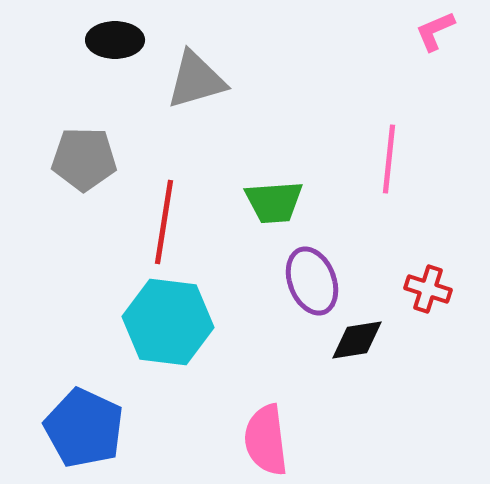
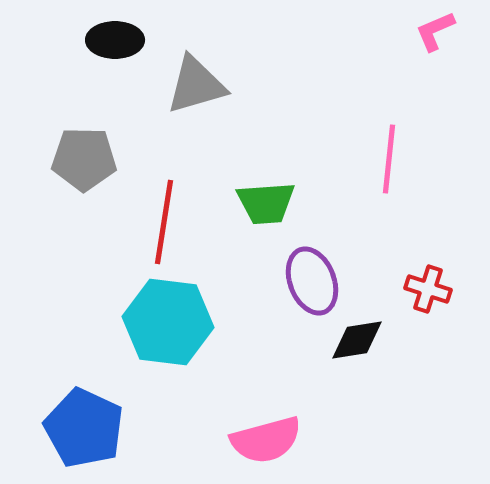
gray triangle: moved 5 px down
green trapezoid: moved 8 px left, 1 px down
pink semicircle: rotated 98 degrees counterclockwise
